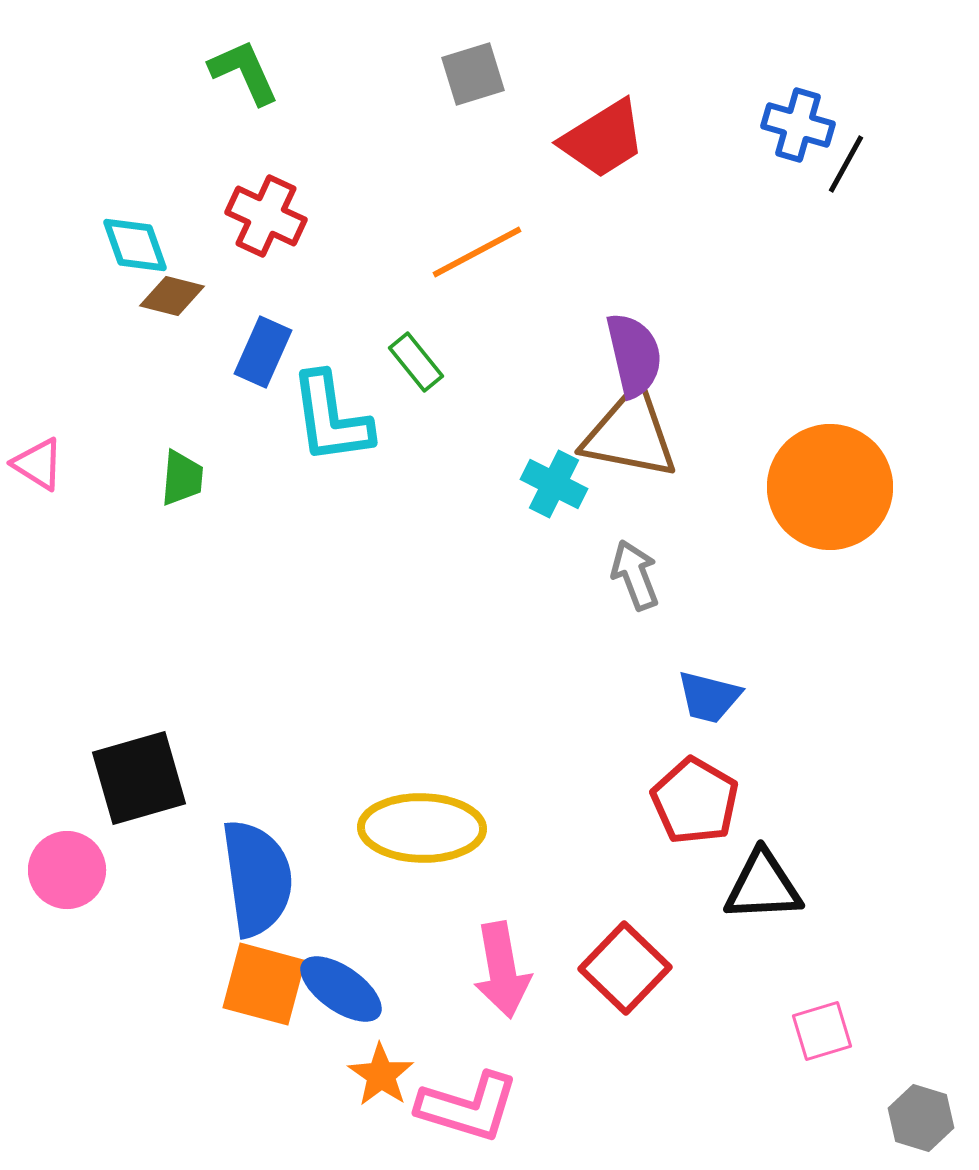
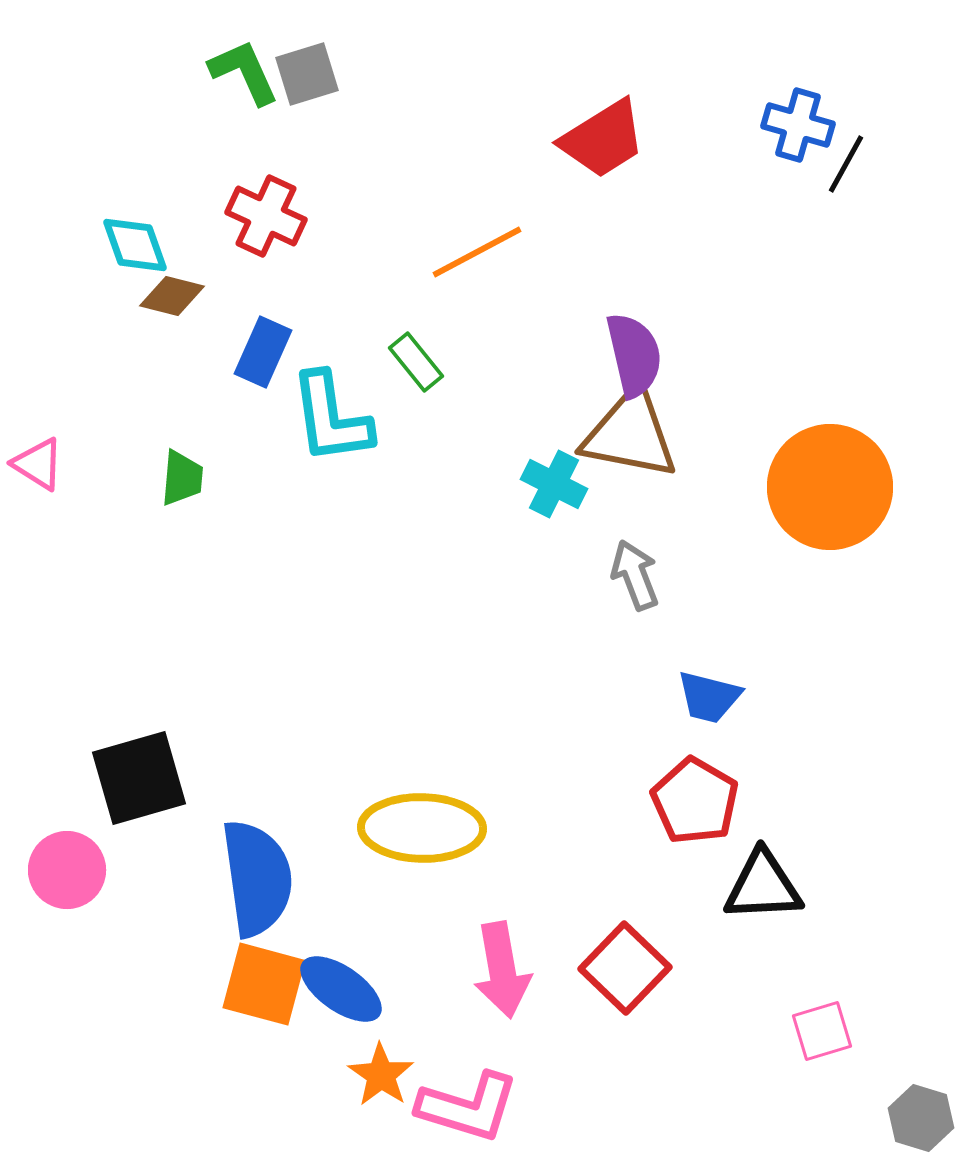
gray square: moved 166 px left
